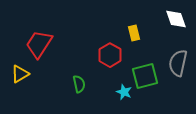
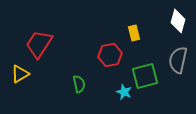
white diamond: moved 2 px right, 2 px down; rotated 35 degrees clockwise
red hexagon: rotated 20 degrees clockwise
gray semicircle: moved 3 px up
